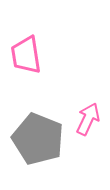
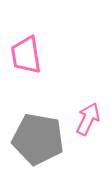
gray pentagon: rotated 12 degrees counterclockwise
